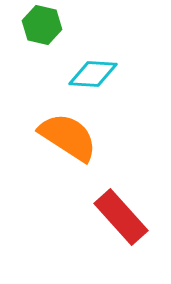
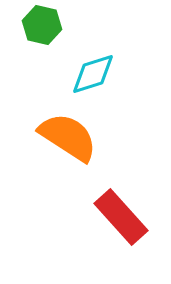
cyan diamond: rotated 21 degrees counterclockwise
